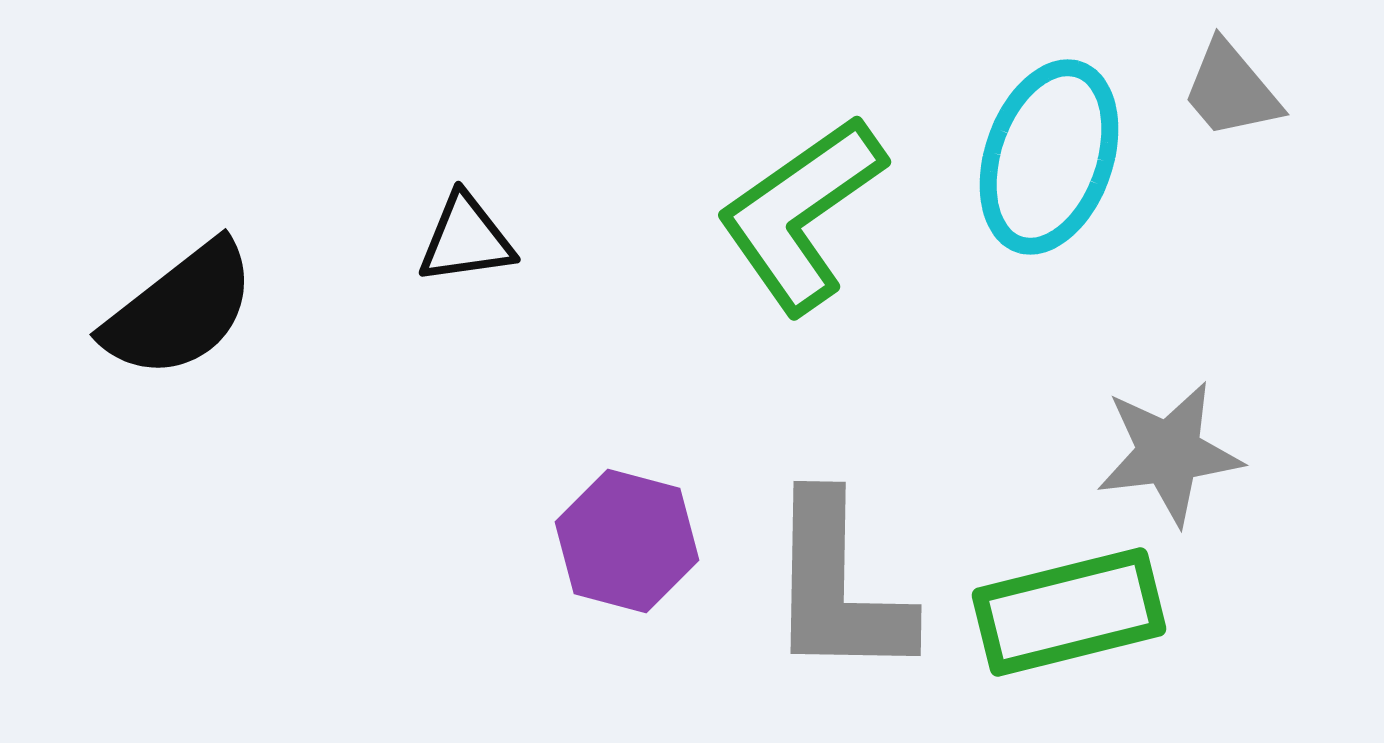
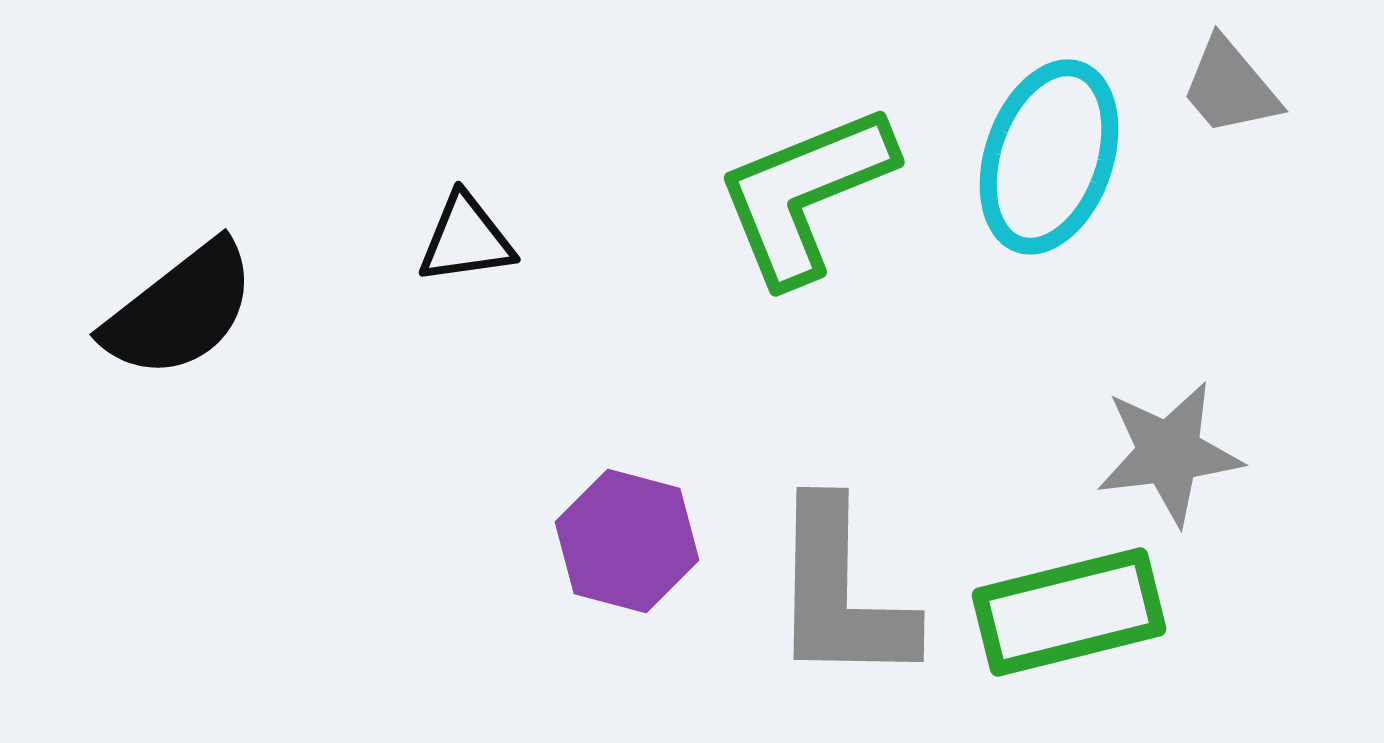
gray trapezoid: moved 1 px left, 3 px up
green L-shape: moved 4 px right, 20 px up; rotated 13 degrees clockwise
gray L-shape: moved 3 px right, 6 px down
